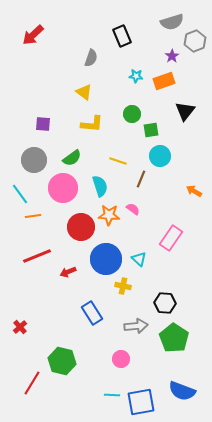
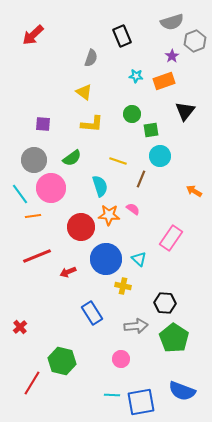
pink circle at (63, 188): moved 12 px left
